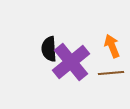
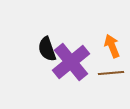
black semicircle: moved 2 px left; rotated 15 degrees counterclockwise
